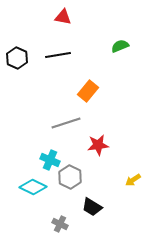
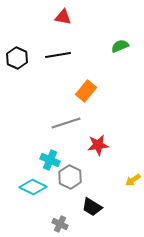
orange rectangle: moved 2 px left
